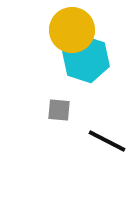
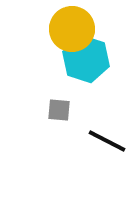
yellow circle: moved 1 px up
